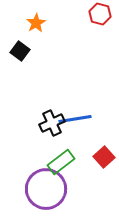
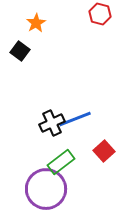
blue line: rotated 12 degrees counterclockwise
red square: moved 6 px up
